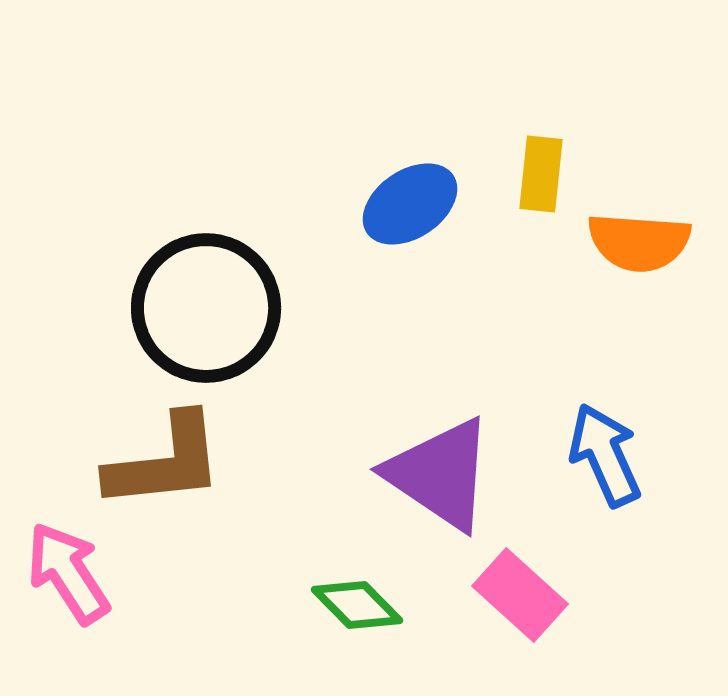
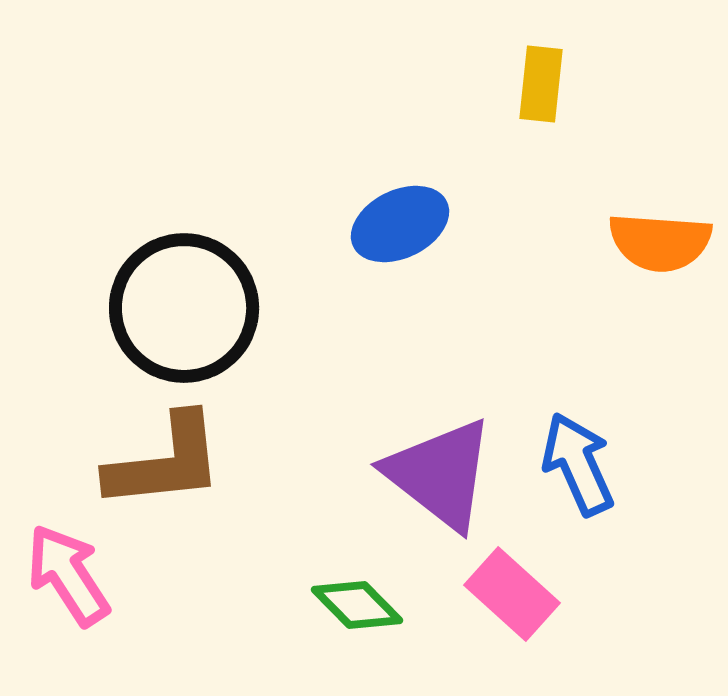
yellow rectangle: moved 90 px up
blue ellipse: moved 10 px left, 20 px down; rotated 8 degrees clockwise
orange semicircle: moved 21 px right
black circle: moved 22 px left
blue arrow: moved 27 px left, 9 px down
purple triangle: rotated 4 degrees clockwise
pink arrow: moved 2 px down
pink rectangle: moved 8 px left, 1 px up
